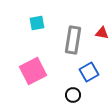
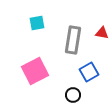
pink square: moved 2 px right
